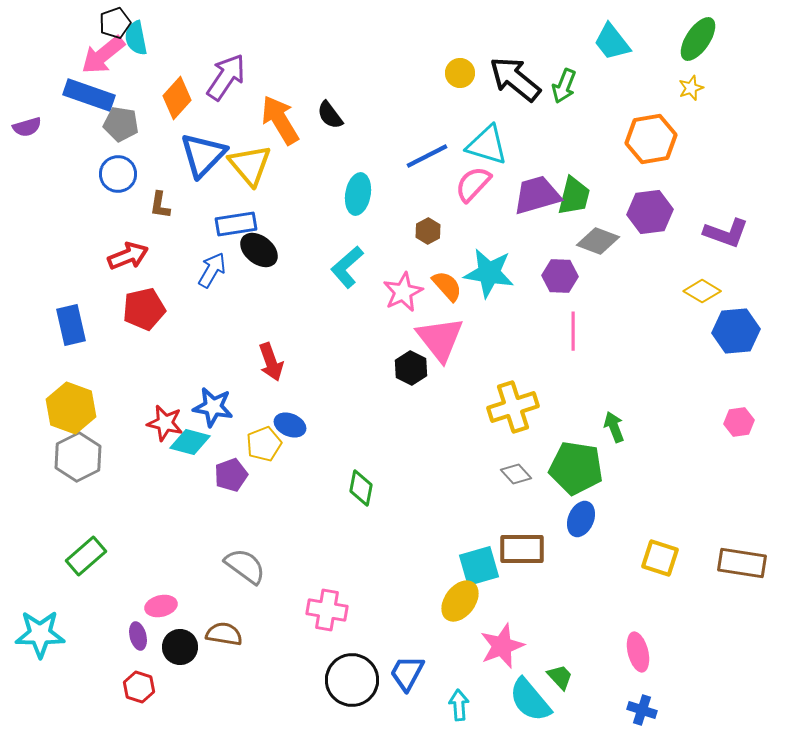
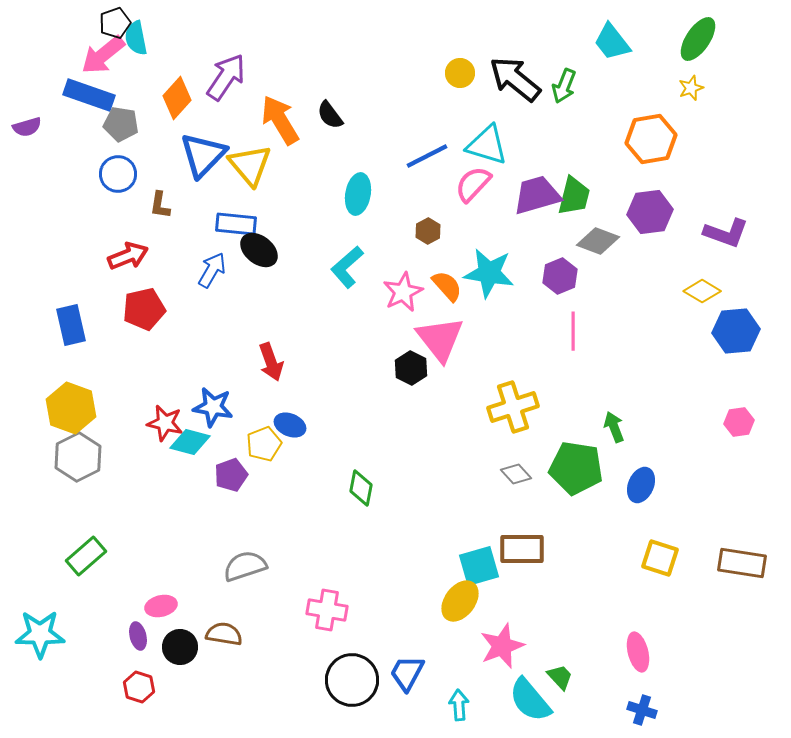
blue rectangle at (236, 224): rotated 15 degrees clockwise
purple hexagon at (560, 276): rotated 24 degrees counterclockwise
blue ellipse at (581, 519): moved 60 px right, 34 px up
gray semicircle at (245, 566): rotated 54 degrees counterclockwise
